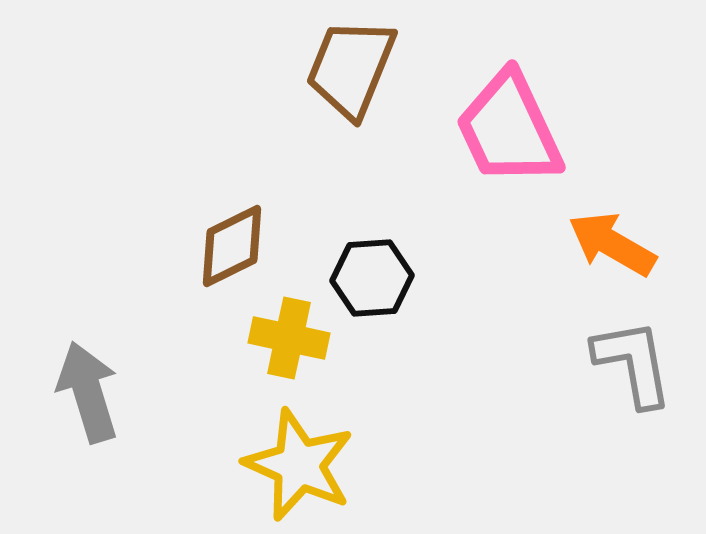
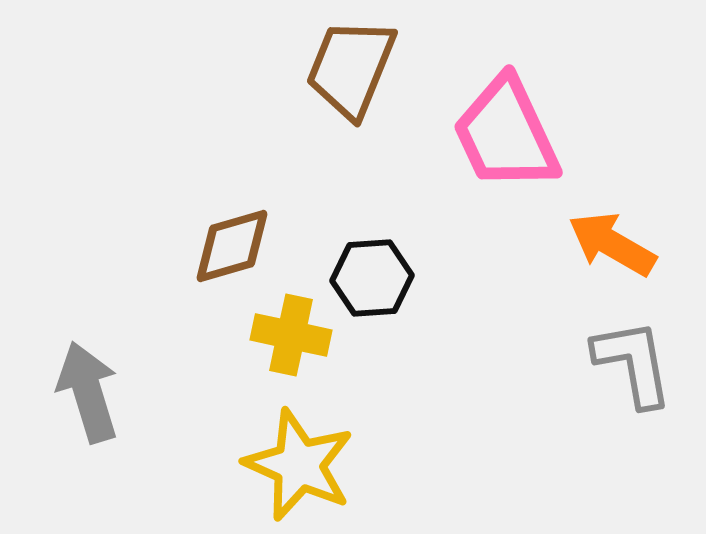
pink trapezoid: moved 3 px left, 5 px down
brown diamond: rotated 10 degrees clockwise
yellow cross: moved 2 px right, 3 px up
